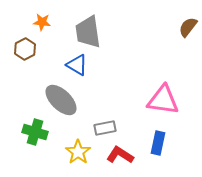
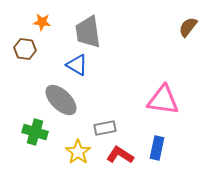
brown hexagon: rotated 25 degrees counterclockwise
blue rectangle: moved 1 px left, 5 px down
